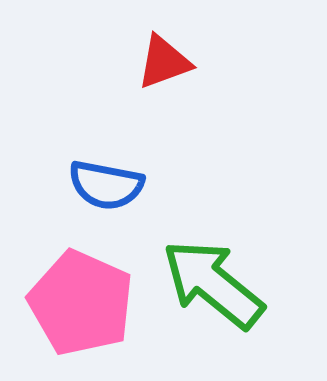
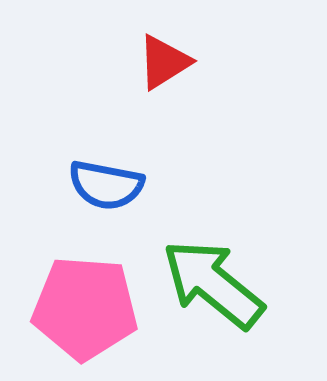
red triangle: rotated 12 degrees counterclockwise
pink pentagon: moved 4 px right, 5 px down; rotated 20 degrees counterclockwise
